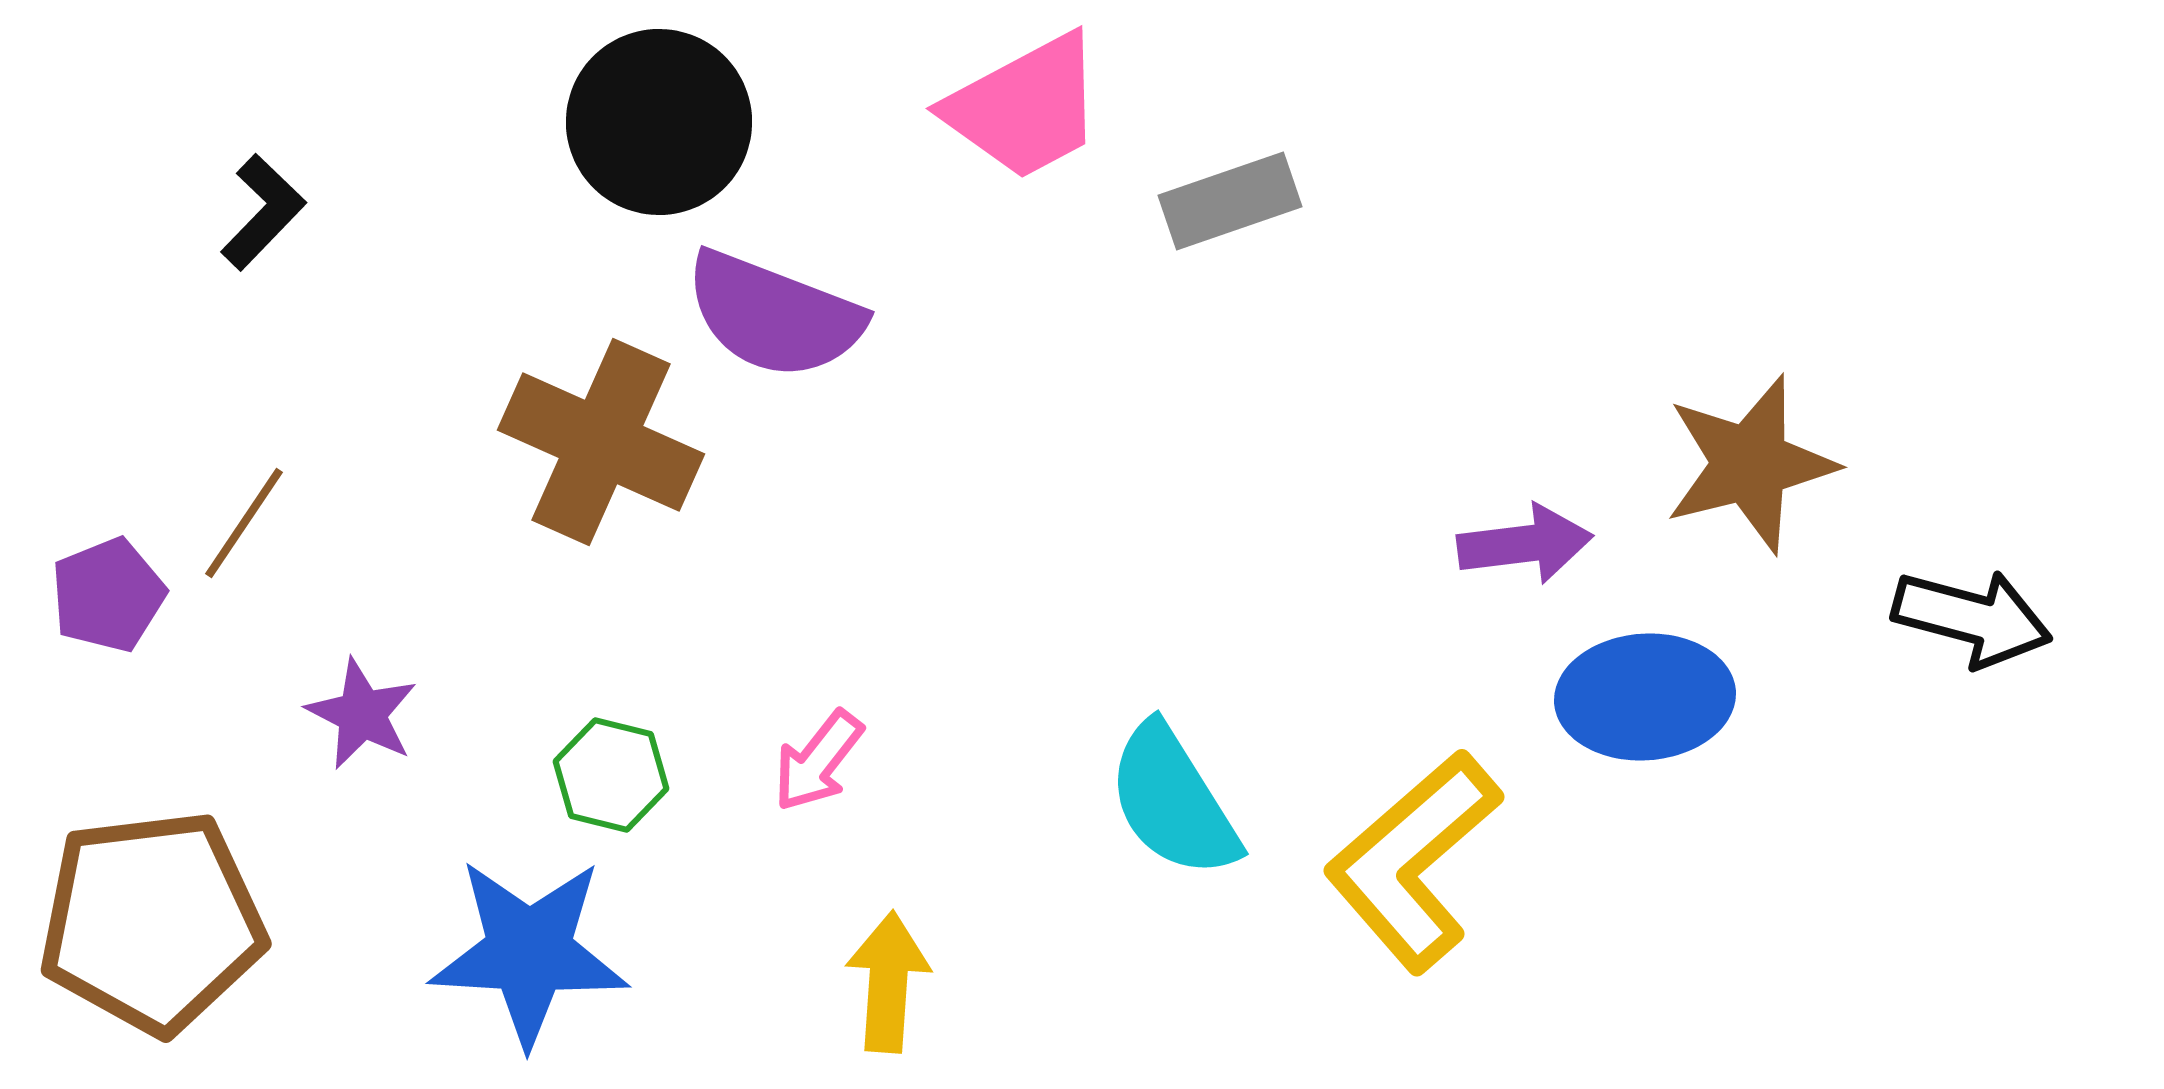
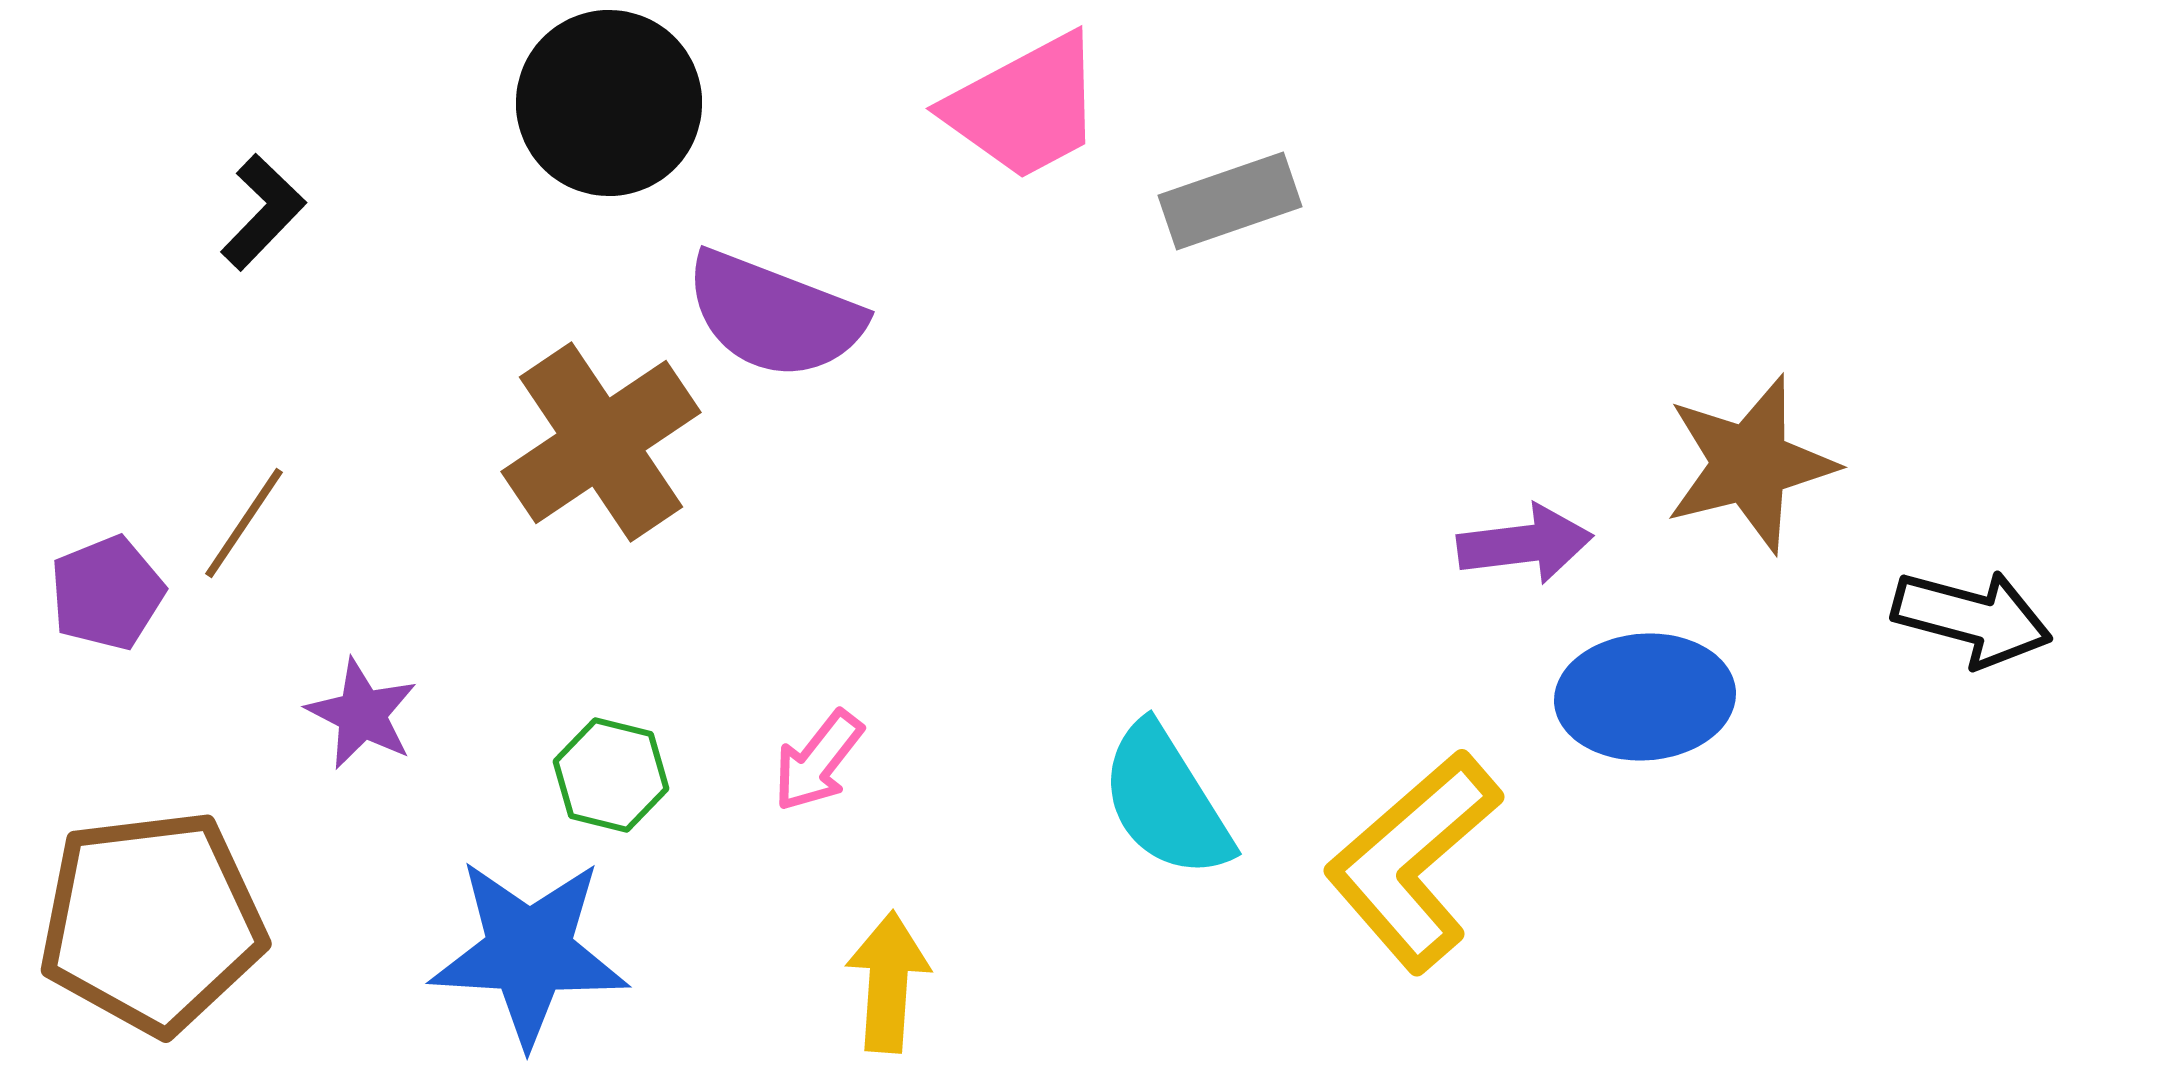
black circle: moved 50 px left, 19 px up
brown cross: rotated 32 degrees clockwise
purple pentagon: moved 1 px left, 2 px up
cyan semicircle: moved 7 px left
